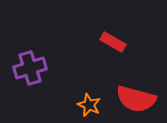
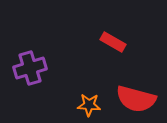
orange star: rotated 20 degrees counterclockwise
